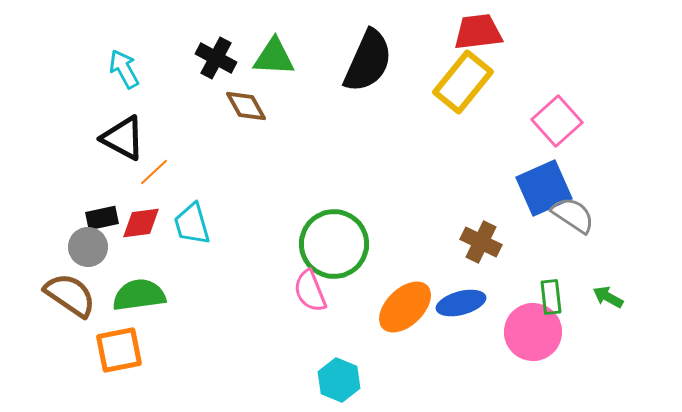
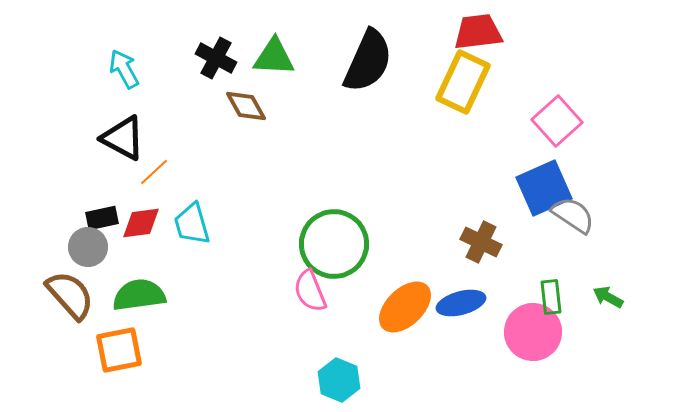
yellow rectangle: rotated 14 degrees counterclockwise
brown semicircle: rotated 14 degrees clockwise
